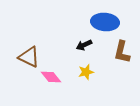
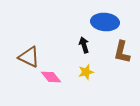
black arrow: rotated 98 degrees clockwise
